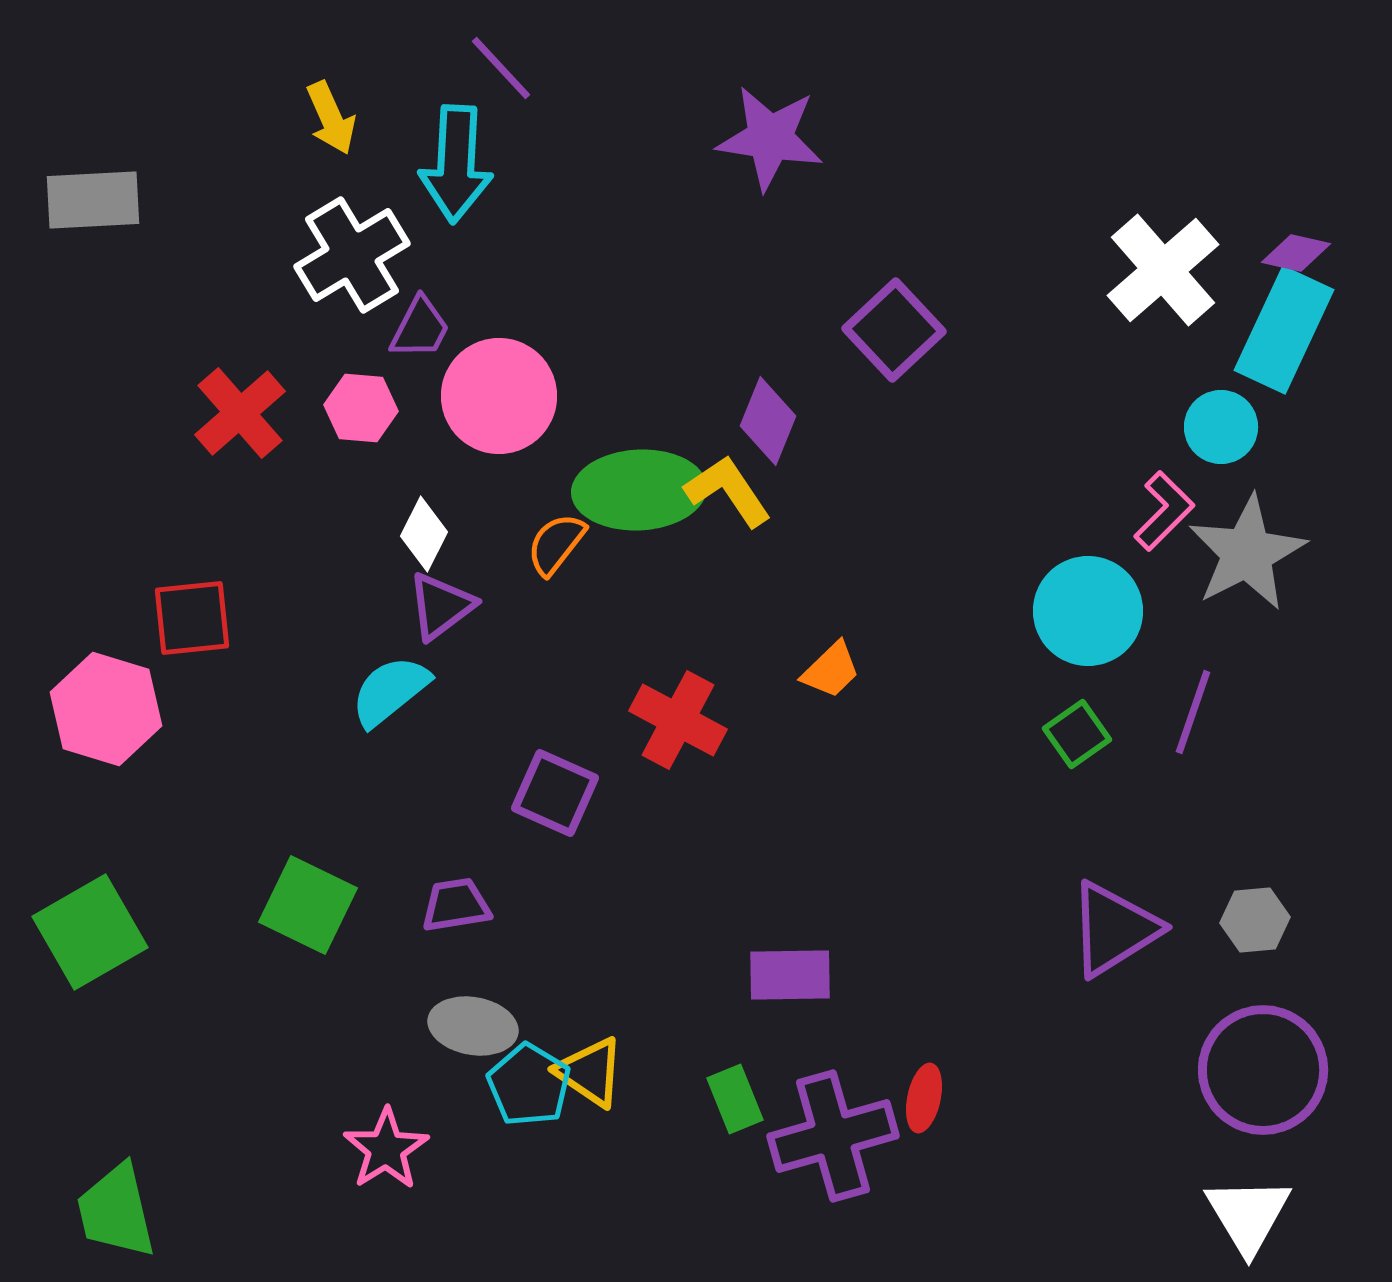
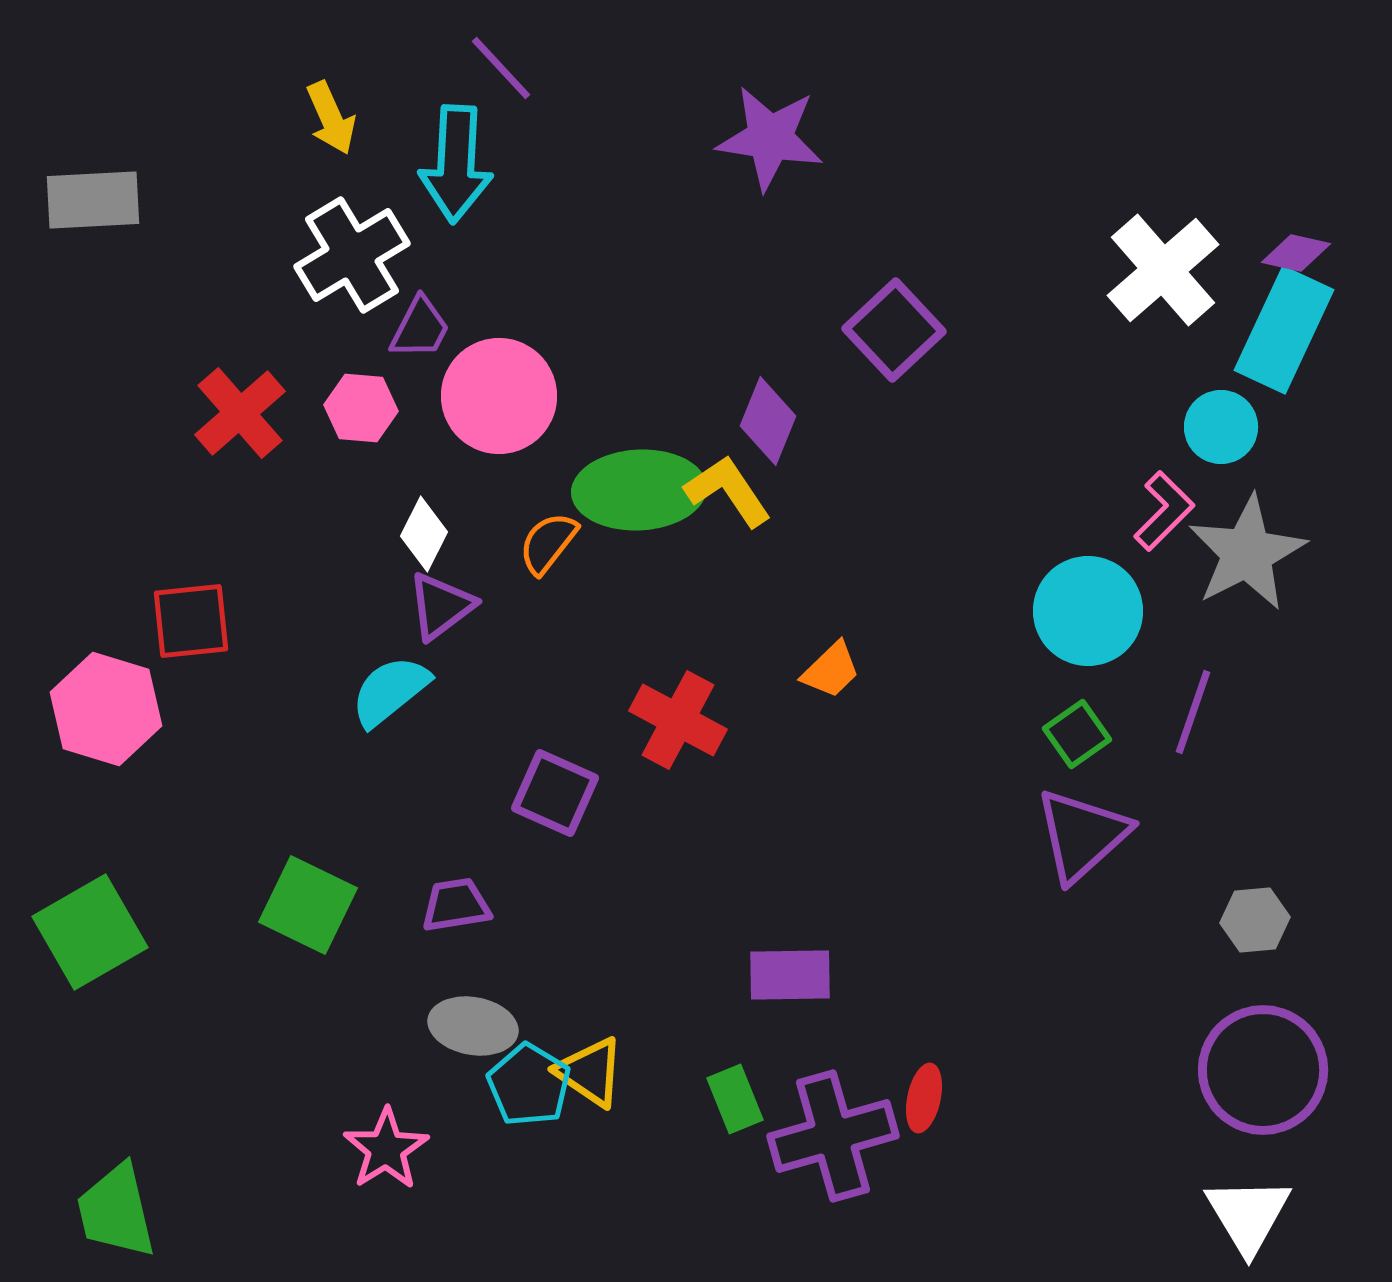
orange semicircle at (556, 544): moved 8 px left, 1 px up
red square at (192, 618): moved 1 px left, 3 px down
purple triangle at (1114, 929): moved 32 px left, 94 px up; rotated 10 degrees counterclockwise
